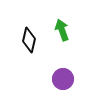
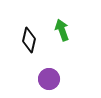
purple circle: moved 14 px left
